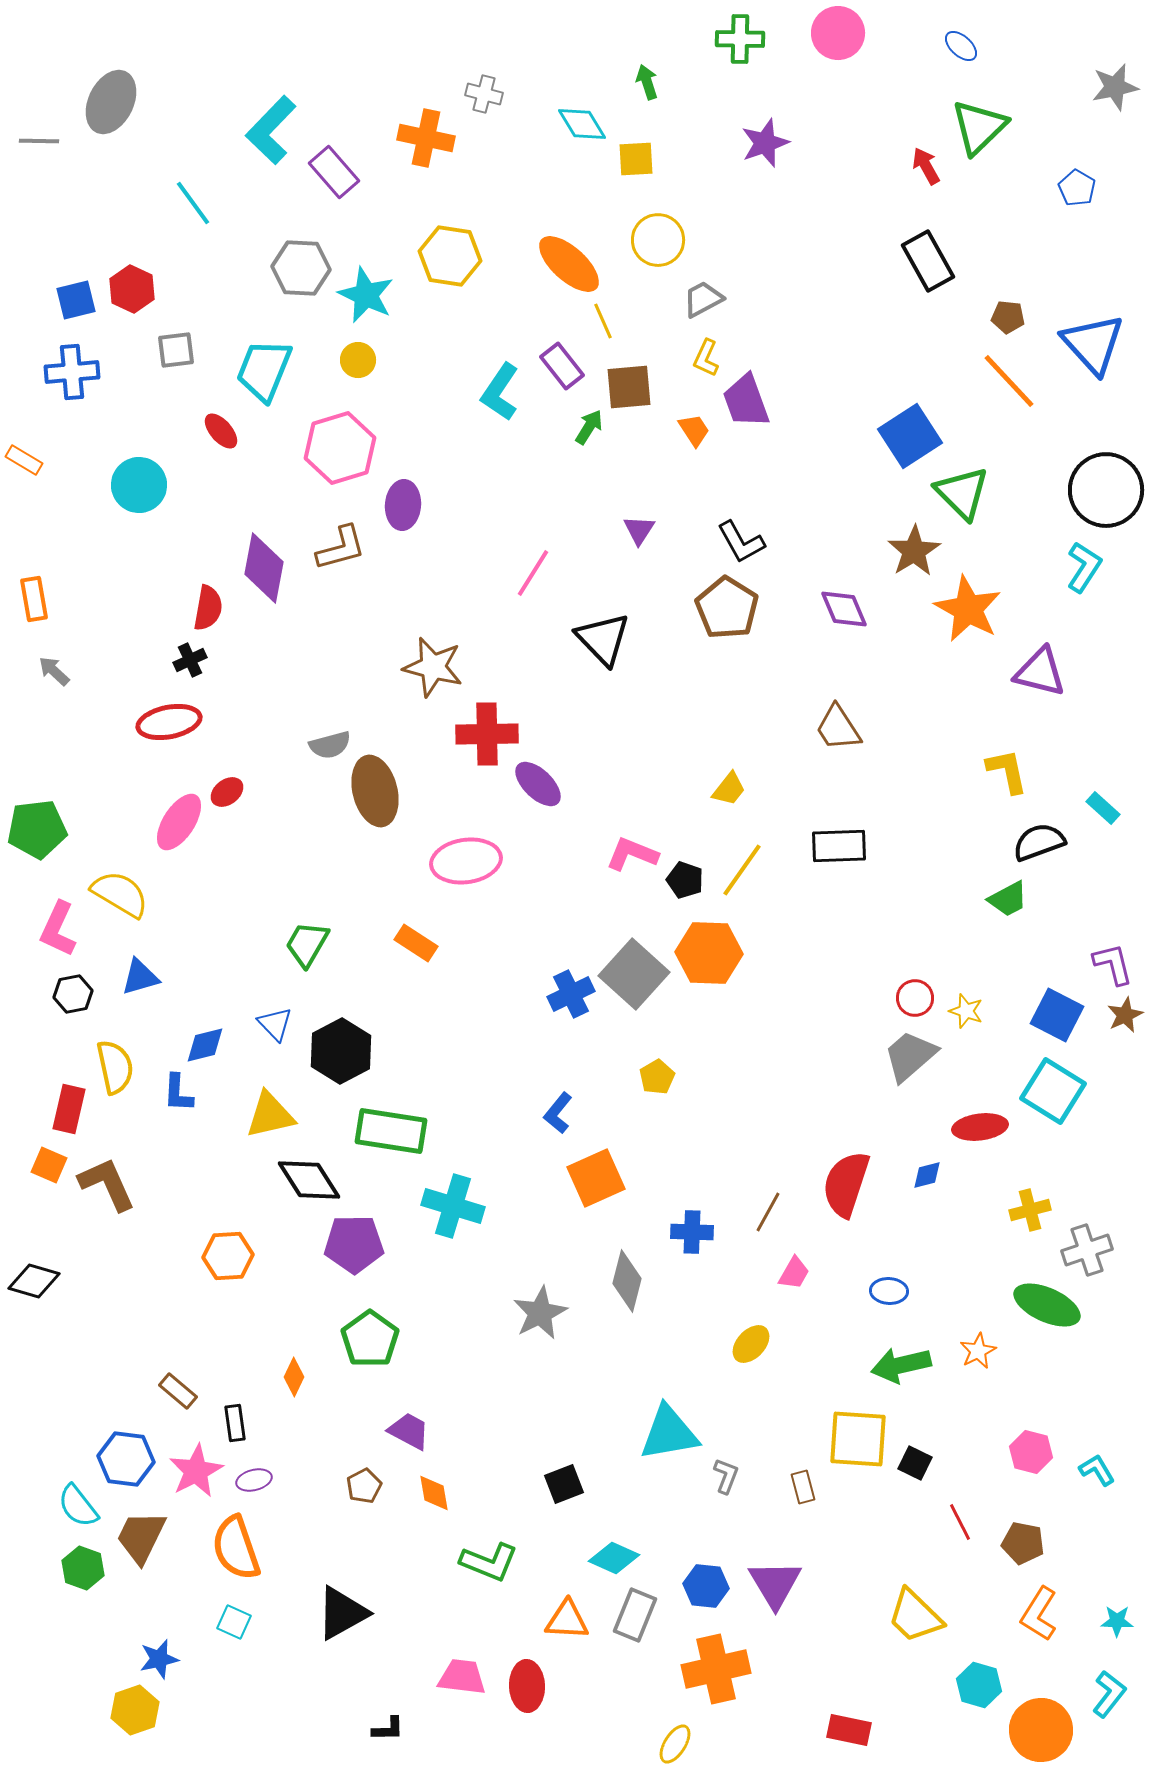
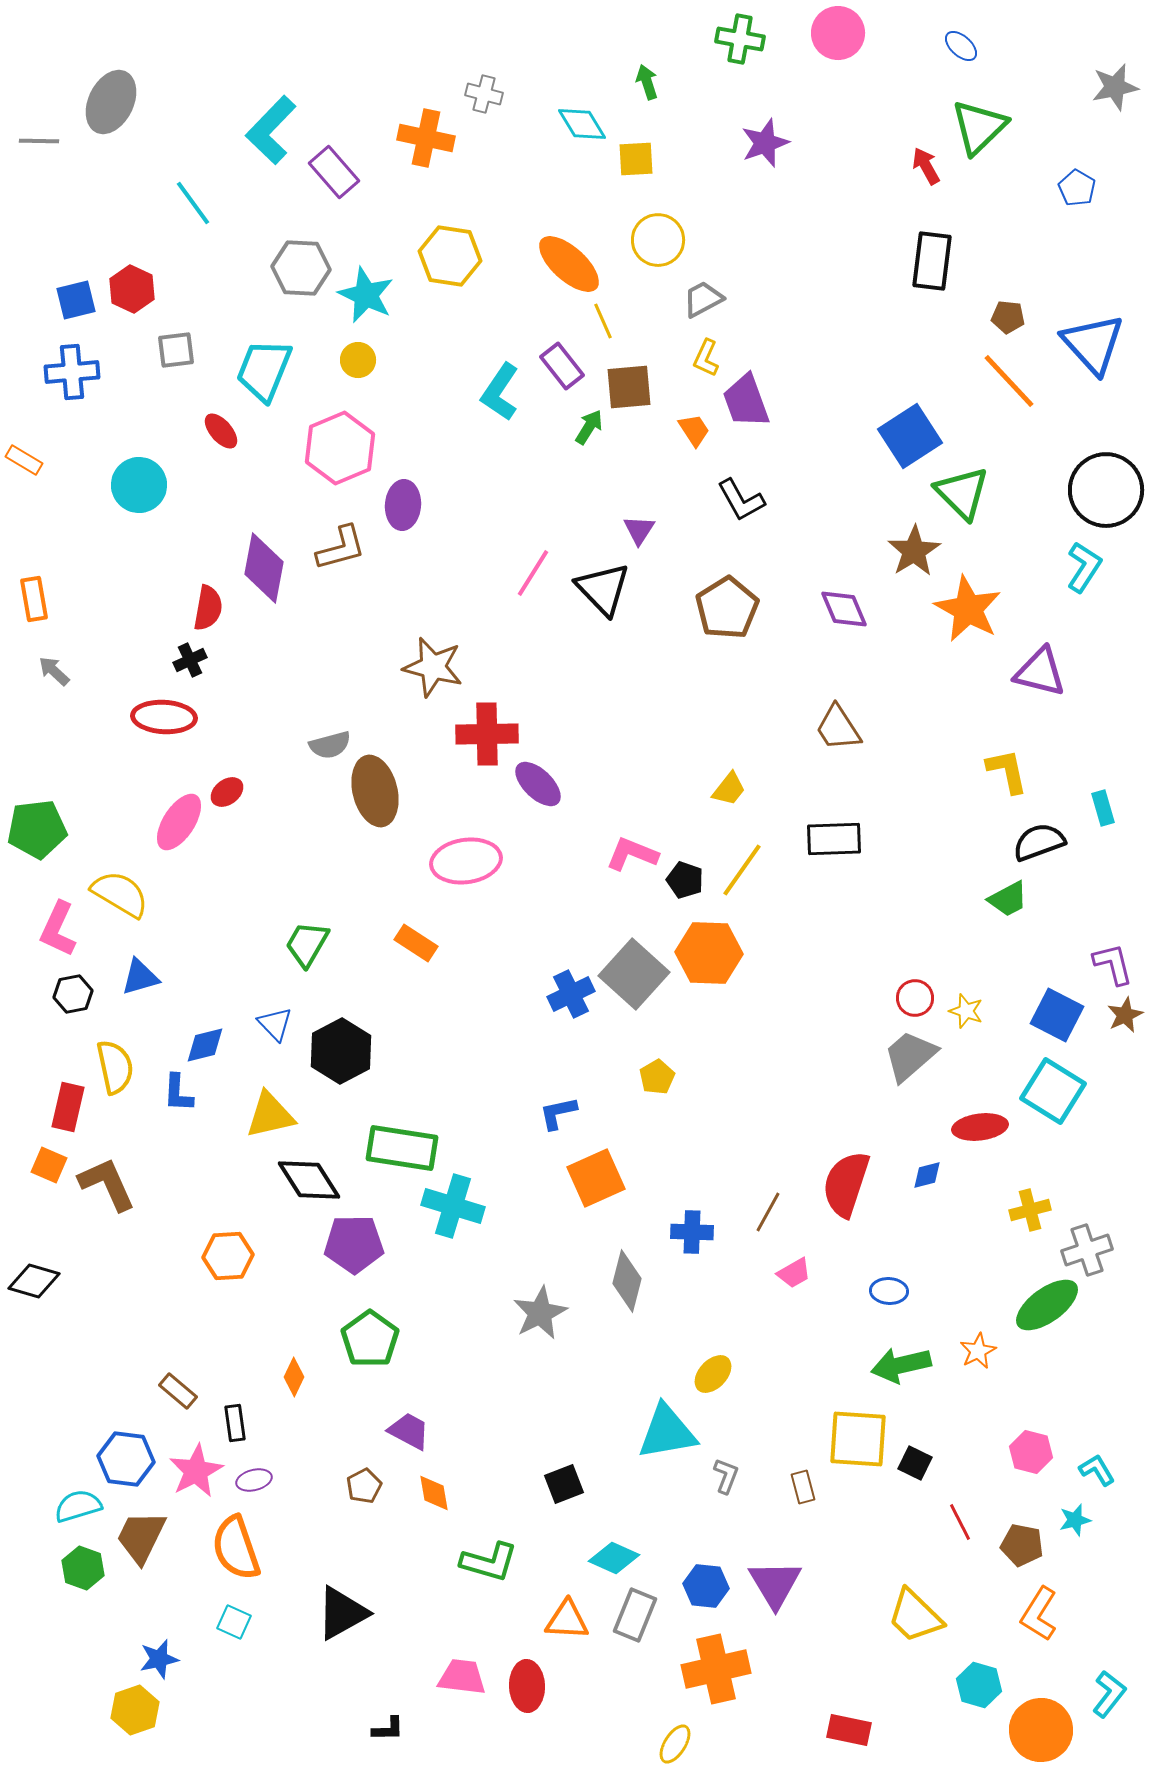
green cross at (740, 39): rotated 9 degrees clockwise
black rectangle at (928, 261): moved 4 px right; rotated 36 degrees clockwise
pink hexagon at (340, 448): rotated 6 degrees counterclockwise
black L-shape at (741, 542): moved 42 px up
brown pentagon at (727, 608): rotated 8 degrees clockwise
black triangle at (603, 639): moved 50 px up
red ellipse at (169, 722): moved 5 px left, 5 px up; rotated 14 degrees clockwise
cyan rectangle at (1103, 808): rotated 32 degrees clockwise
black rectangle at (839, 846): moved 5 px left, 7 px up
red rectangle at (69, 1109): moved 1 px left, 2 px up
blue L-shape at (558, 1113): rotated 39 degrees clockwise
green rectangle at (391, 1131): moved 11 px right, 17 px down
pink trapezoid at (794, 1273): rotated 30 degrees clockwise
green ellipse at (1047, 1305): rotated 60 degrees counterclockwise
yellow ellipse at (751, 1344): moved 38 px left, 30 px down
cyan triangle at (669, 1433): moved 2 px left, 1 px up
cyan semicircle at (78, 1506): rotated 111 degrees clockwise
brown pentagon at (1023, 1543): moved 1 px left, 2 px down
green L-shape at (489, 1562): rotated 6 degrees counterclockwise
cyan star at (1117, 1621): moved 42 px left, 101 px up; rotated 16 degrees counterclockwise
